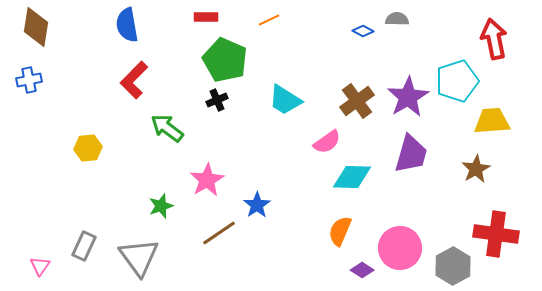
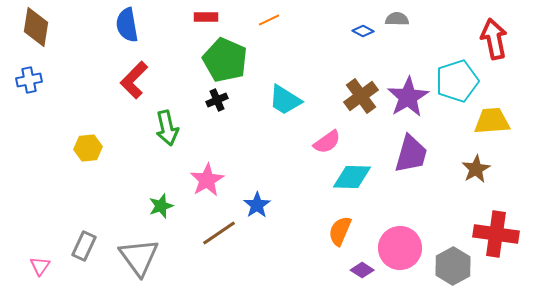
brown cross: moved 4 px right, 5 px up
green arrow: rotated 140 degrees counterclockwise
